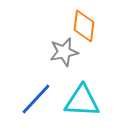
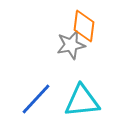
gray star: moved 7 px right, 7 px up
cyan triangle: rotated 9 degrees counterclockwise
